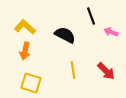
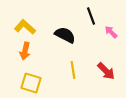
pink arrow: rotated 24 degrees clockwise
